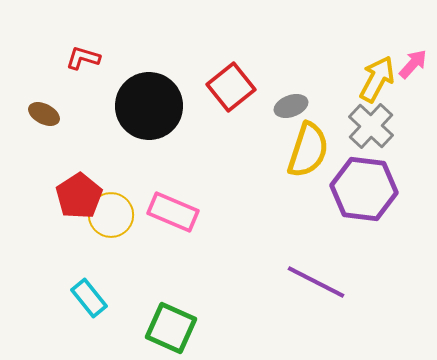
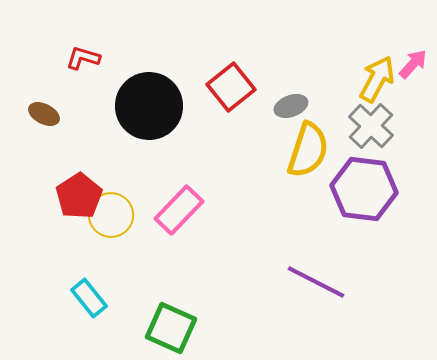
pink rectangle: moved 6 px right, 2 px up; rotated 69 degrees counterclockwise
